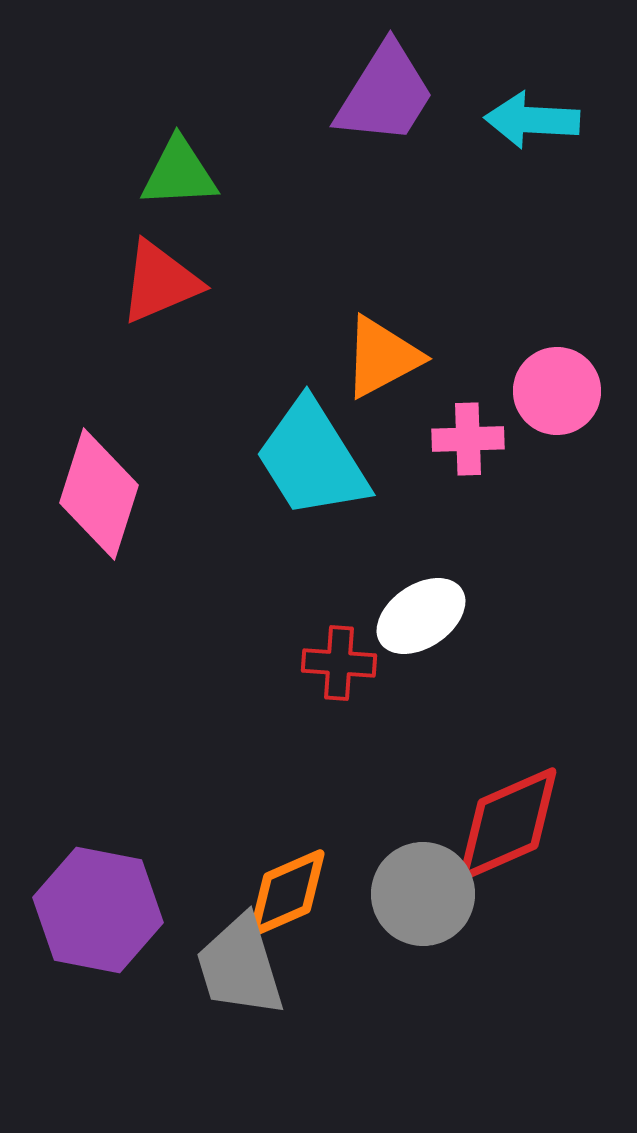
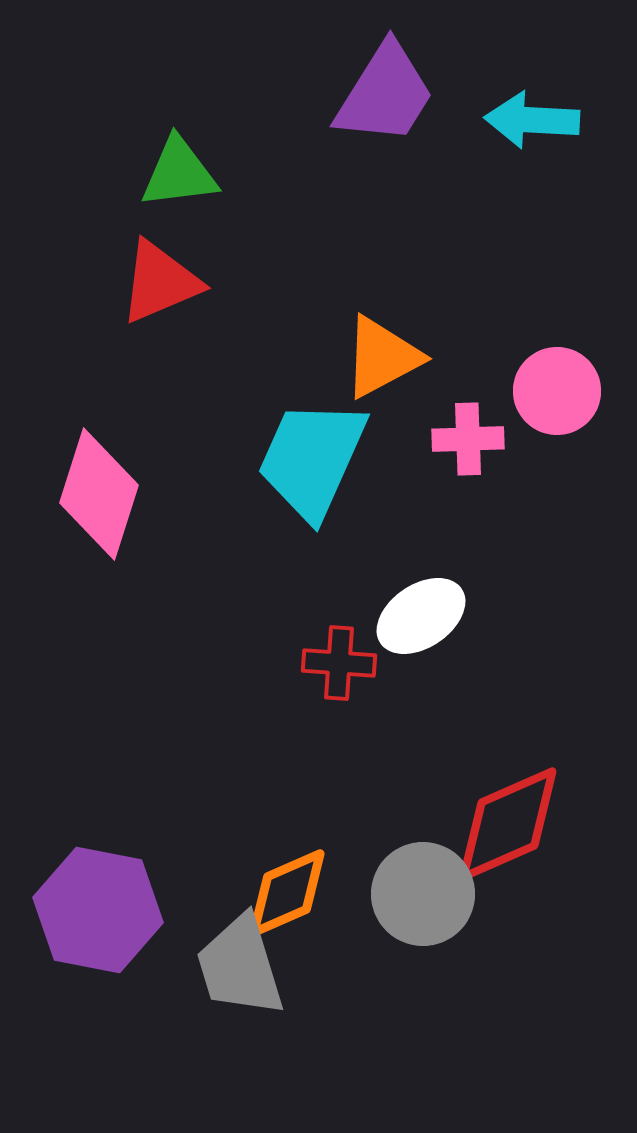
green triangle: rotated 4 degrees counterclockwise
cyan trapezoid: rotated 56 degrees clockwise
